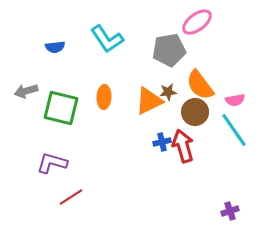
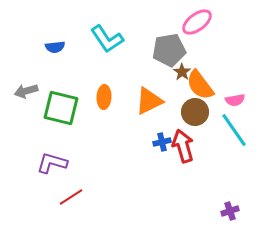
brown star: moved 14 px right, 20 px up; rotated 30 degrees counterclockwise
